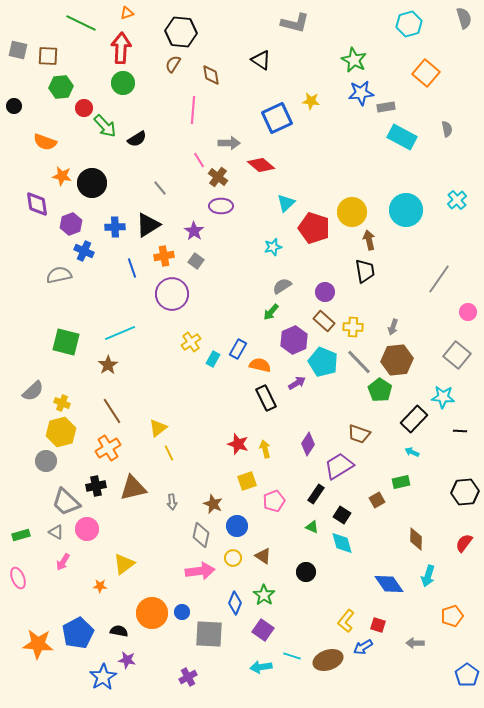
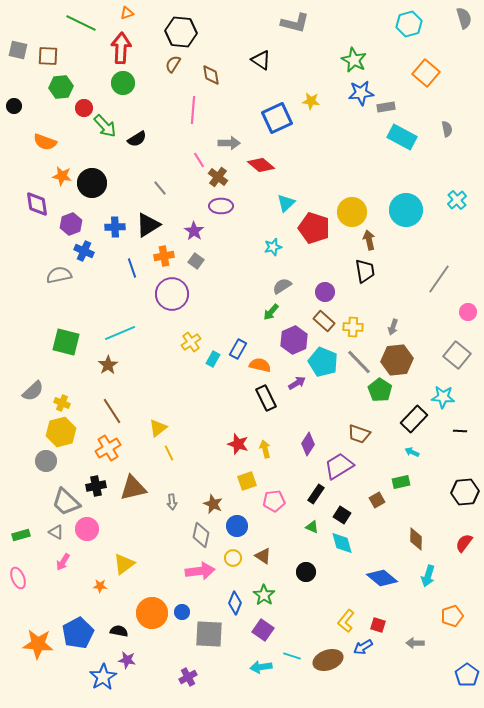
pink pentagon at (274, 501): rotated 15 degrees clockwise
blue diamond at (389, 584): moved 7 px left, 6 px up; rotated 16 degrees counterclockwise
